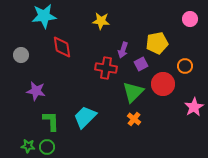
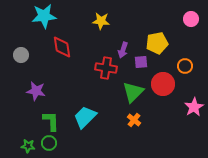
pink circle: moved 1 px right
purple square: moved 2 px up; rotated 24 degrees clockwise
orange cross: moved 1 px down
green circle: moved 2 px right, 4 px up
